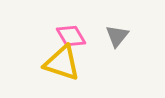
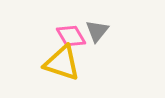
gray triangle: moved 20 px left, 5 px up
